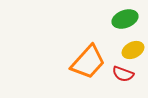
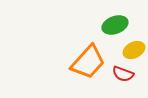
green ellipse: moved 10 px left, 6 px down
yellow ellipse: moved 1 px right
